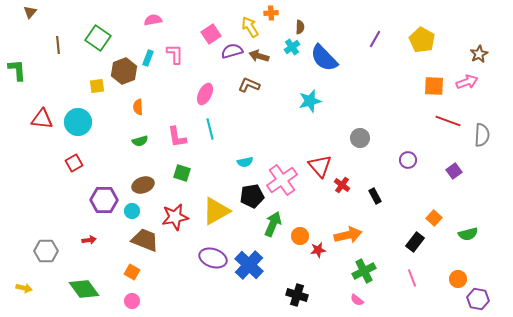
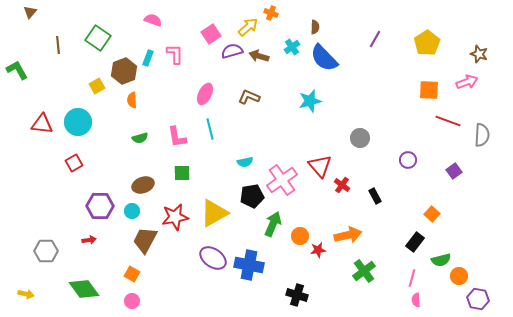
orange cross at (271, 13): rotated 24 degrees clockwise
pink semicircle at (153, 20): rotated 30 degrees clockwise
yellow arrow at (250, 27): moved 2 px left; rotated 80 degrees clockwise
brown semicircle at (300, 27): moved 15 px right
yellow pentagon at (422, 40): moved 5 px right, 3 px down; rotated 10 degrees clockwise
brown star at (479, 54): rotated 24 degrees counterclockwise
green L-shape at (17, 70): rotated 25 degrees counterclockwise
brown L-shape at (249, 85): moved 12 px down
yellow square at (97, 86): rotated 21 degrees counterclockwise
orange square at (434, 86): moved 5 px left, 4 px down
orange semicircle at (138, 107): moved 6 px left, 7 px up
red triangle at (42, 119): moved 5 px down
green semicircle at (140, 141): moved 3 px up
green square at (182, 173): rotated 18 degrees counterclockwise
purple hexagon at (104, 200): moved 4 px left, 6 px down
yellow triangle at (216, 211): moved 2 px left, 2 px down
orange square at (434, 218): moved 2 px left, 4 px up
green semicircle at (468, 234): moved 27 px left, 26 px down
brown trapezoid at (145, 240): rotated 84 degrees counterclockwise
purple ellipse at (213, 258): rotated 16 degrees clockwise
blue cross at (249, 265): rotated 32 degrees counterclockwise
green cross at (364, 271): rotated 10 degrees counterclockwise
orange square at (132, 272): moved 2 px down
pink line at (412, 278): rotated 36 degrees clockwise
orange circle at (458, 279): moved 1 px right, 3 px up
yellow arrow at (24, 288): moved 2 px right, 6 px down
pink semicircle at (357, 300): moved 59 px right; rotated 48 degrees clockwise
